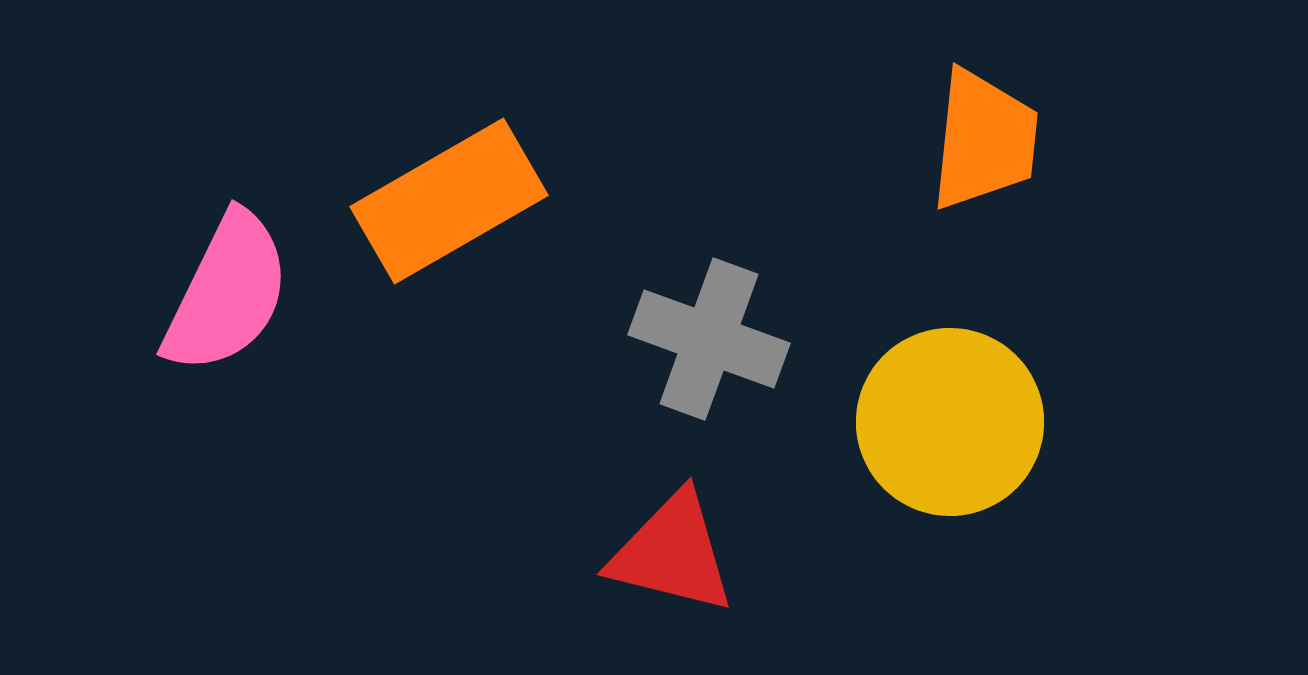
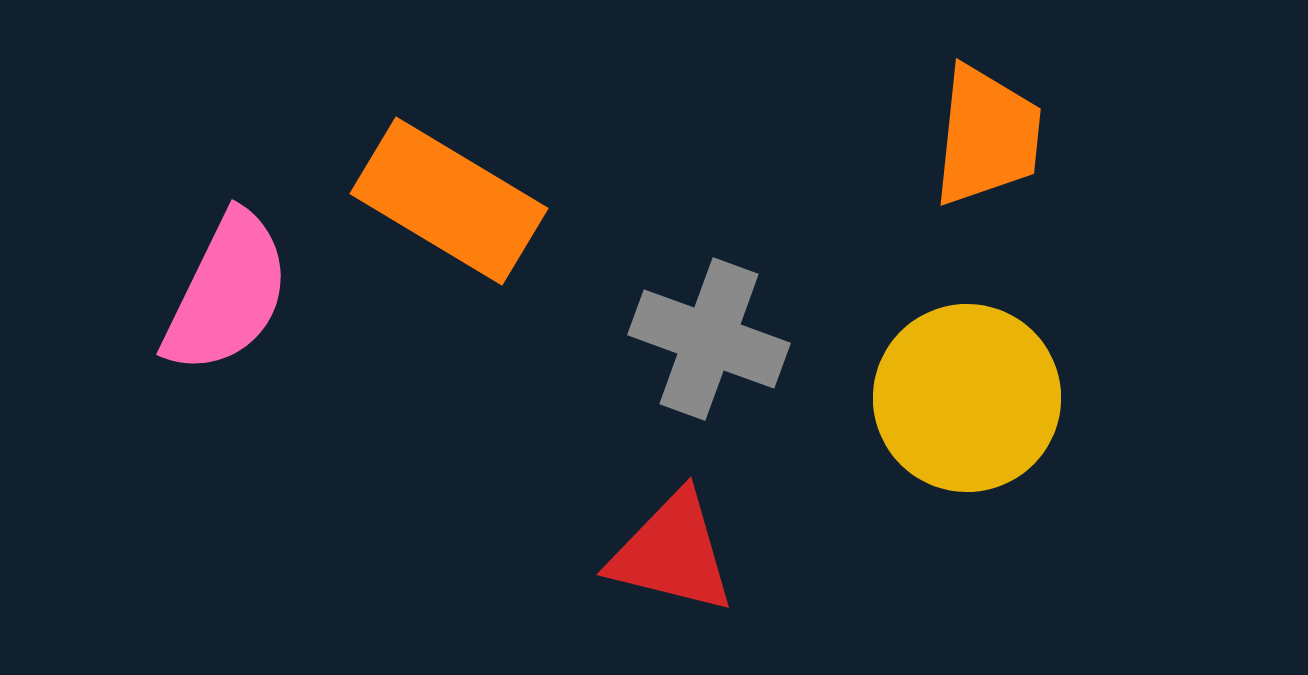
orange trapezoid: moved 3 px right, 4 px up
orange rectangle: rotated 61 degrees clockwise
yellow circle: moved 17 px right, 24 px up
